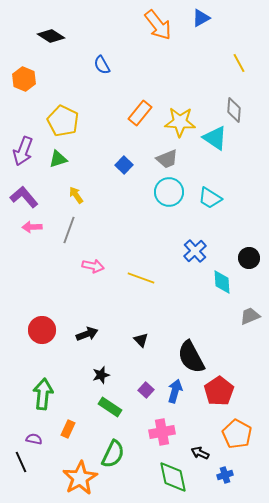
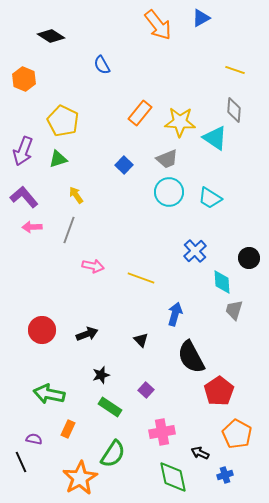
yellow line at (239, 63): moved 4 px left, 7 px down; rotated 42 degrees counterclockwise
gray trapezoid at (250, 316): moved 16 px left, 6 px up; rotated 50 degrees counterclockwise
blue arrow at (175, 391): moved 77 px up
green arrow at (43, 394): moved 6 px right; rotated 84 degrees counterclockwise
green semicircle at (113, 454): rotated 8 degrees clockwise
